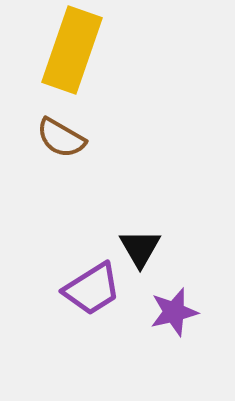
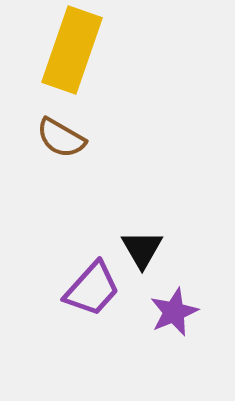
black triangle: moved 2 px right, 1 px down
purple trapezoid: rotated 16 degrees counterclockwise
purple star: rotated 9 degrees counterclockwise
